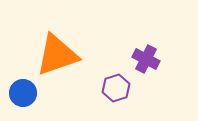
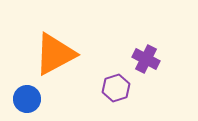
orange triangle: moved 2 px left, 1 px up; rotated 9 degrees counterclockwise
blue circle: moved 4 px right, 6 px down
